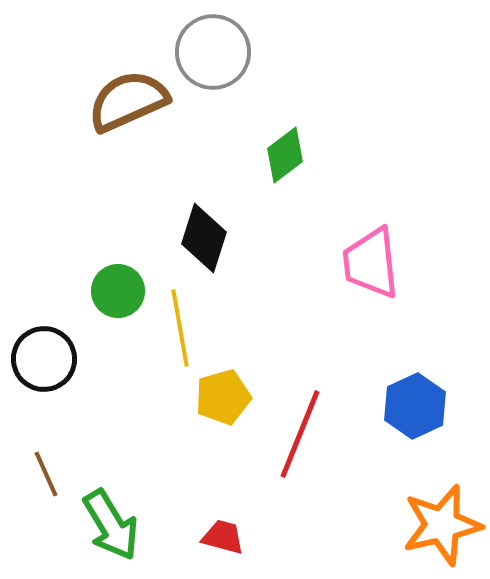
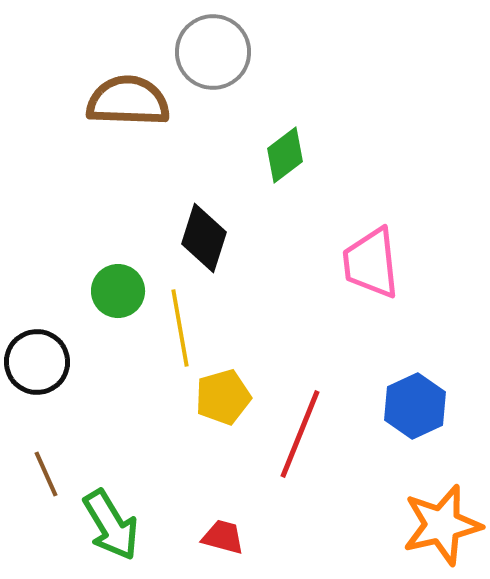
brown semicircle: rotated 26 degrees clockwise
black circle: moved 7 px left, 3 px down
